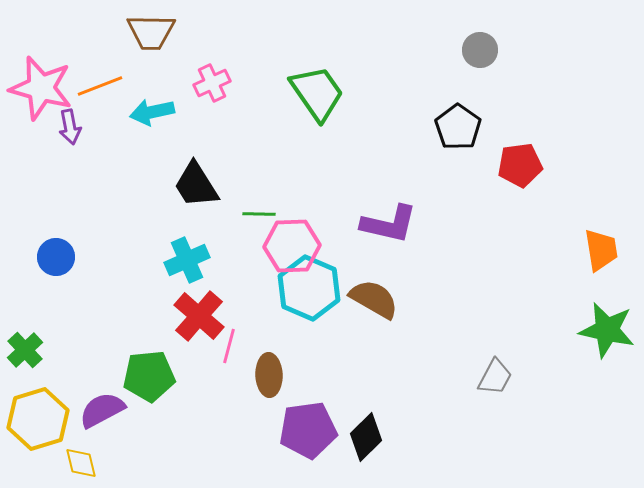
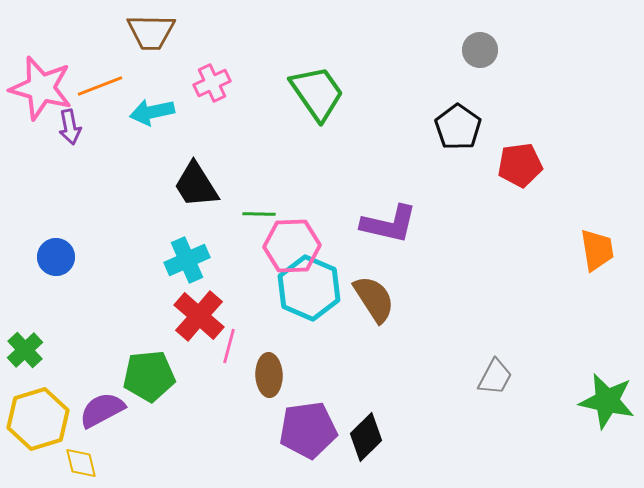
orange trapezoid: moved 4 px left
brown semicircle: rotated 27 degrees clockwise
green star: moved 71 px down
